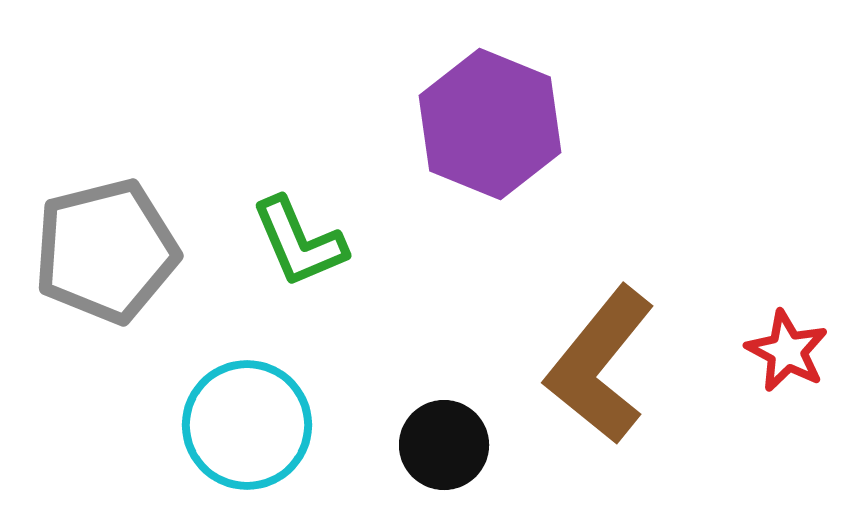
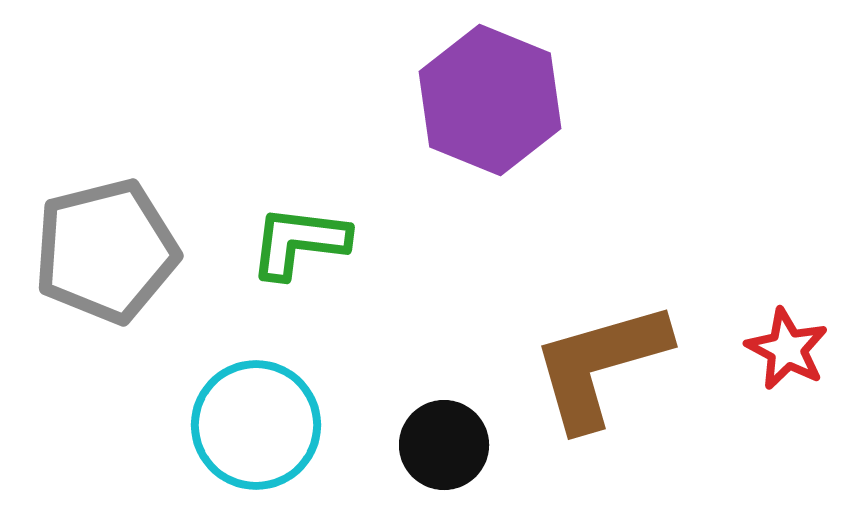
purple hexagon: moved 24 px up
green L-shape: rotated 120 degrees clockwise
red star: moved 2 px up
brown L-shape: rotated 35 degrees clockwise
cyan circle: moved 9 px right
